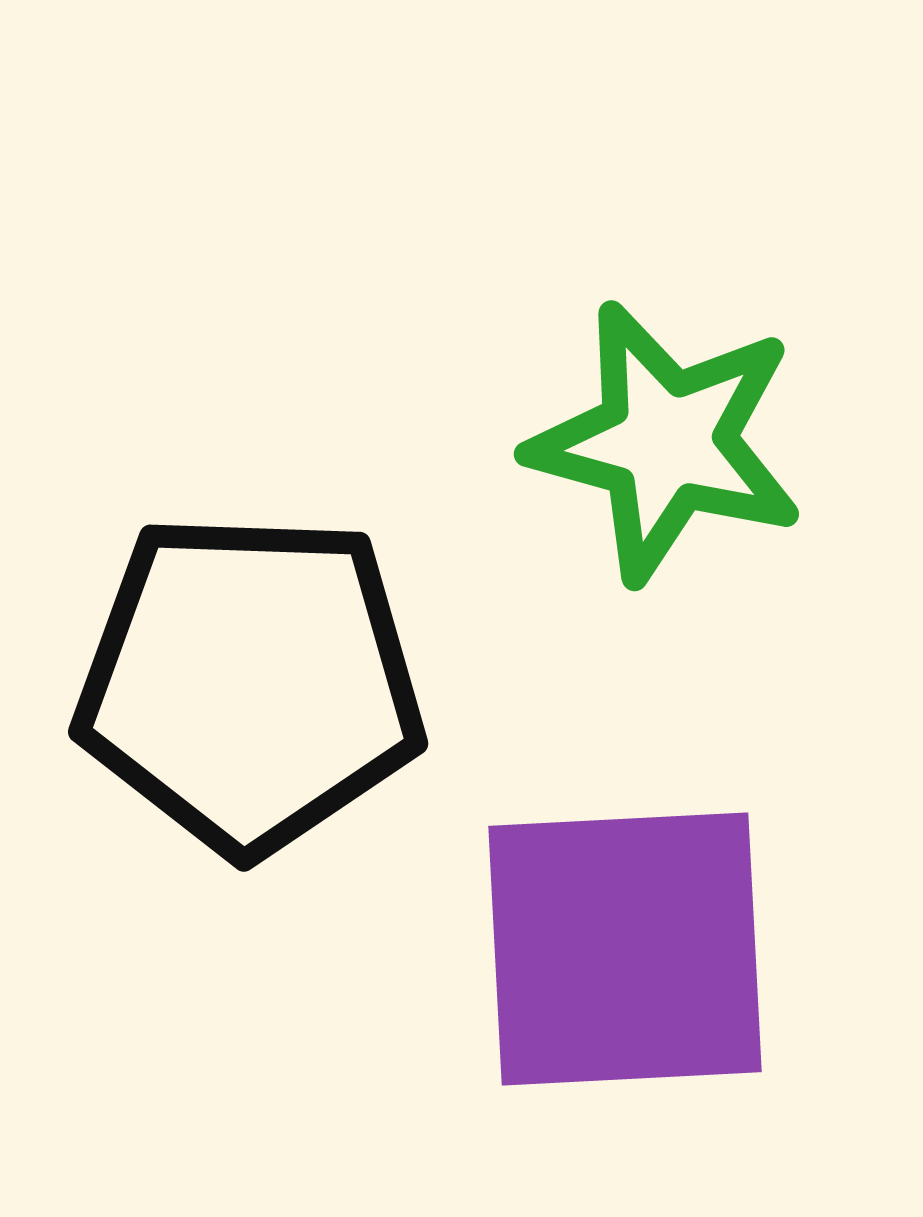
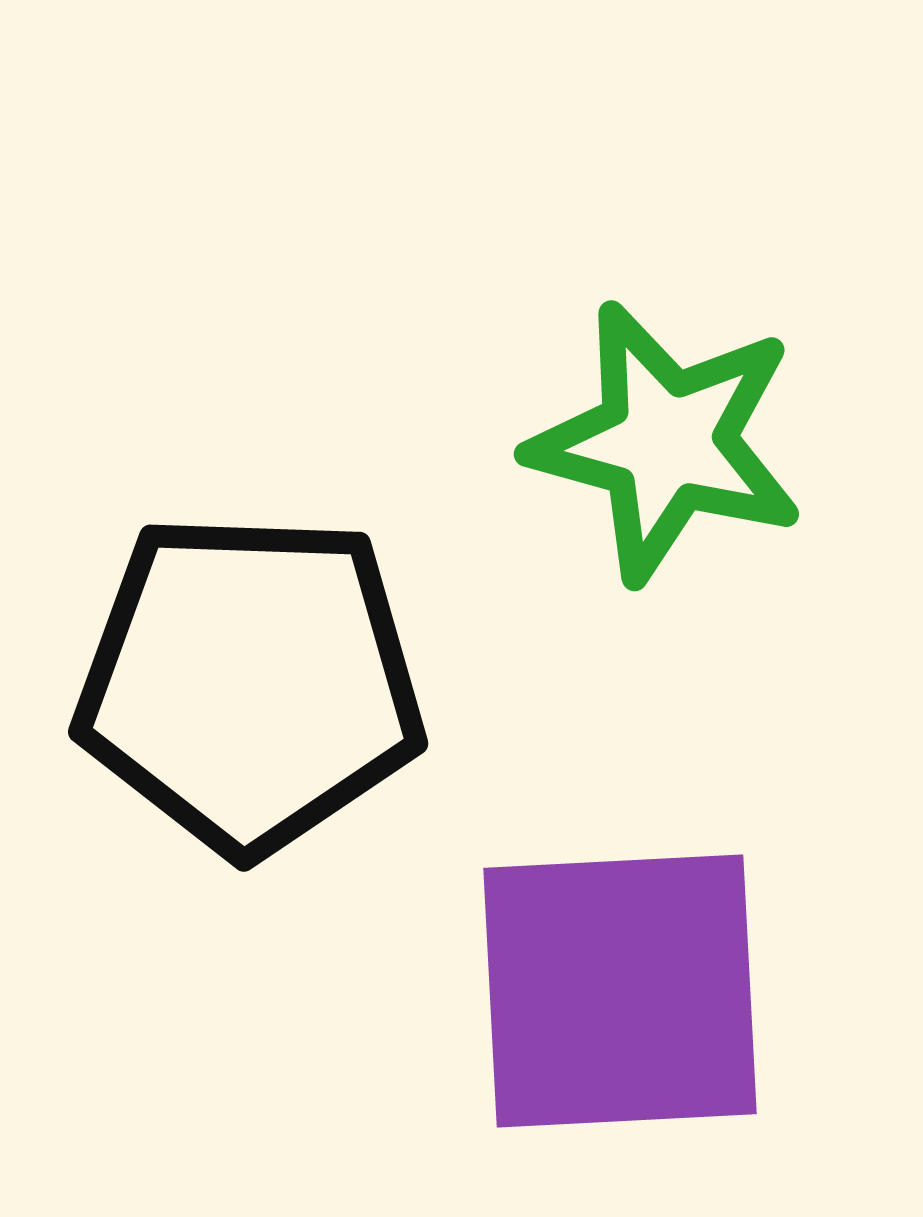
purple square: moved 5 px left, 42 px down
